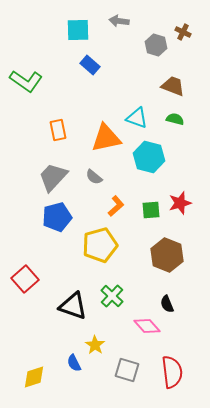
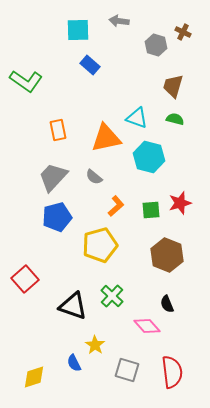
brown trapezoid: rotated 95 degrees counterclockwise
